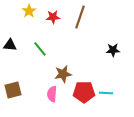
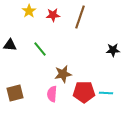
red star: moved 2 px up
brown square: moved 2 px right, 3 px down
